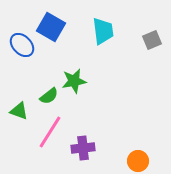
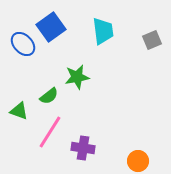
blue square: rotated 24 degrees clockwise
blue ellipse: moved 1 px right, 1 px up
green star: moved 3 px right, 4 px up
purple cross: rotated 15 degrees clockwise
